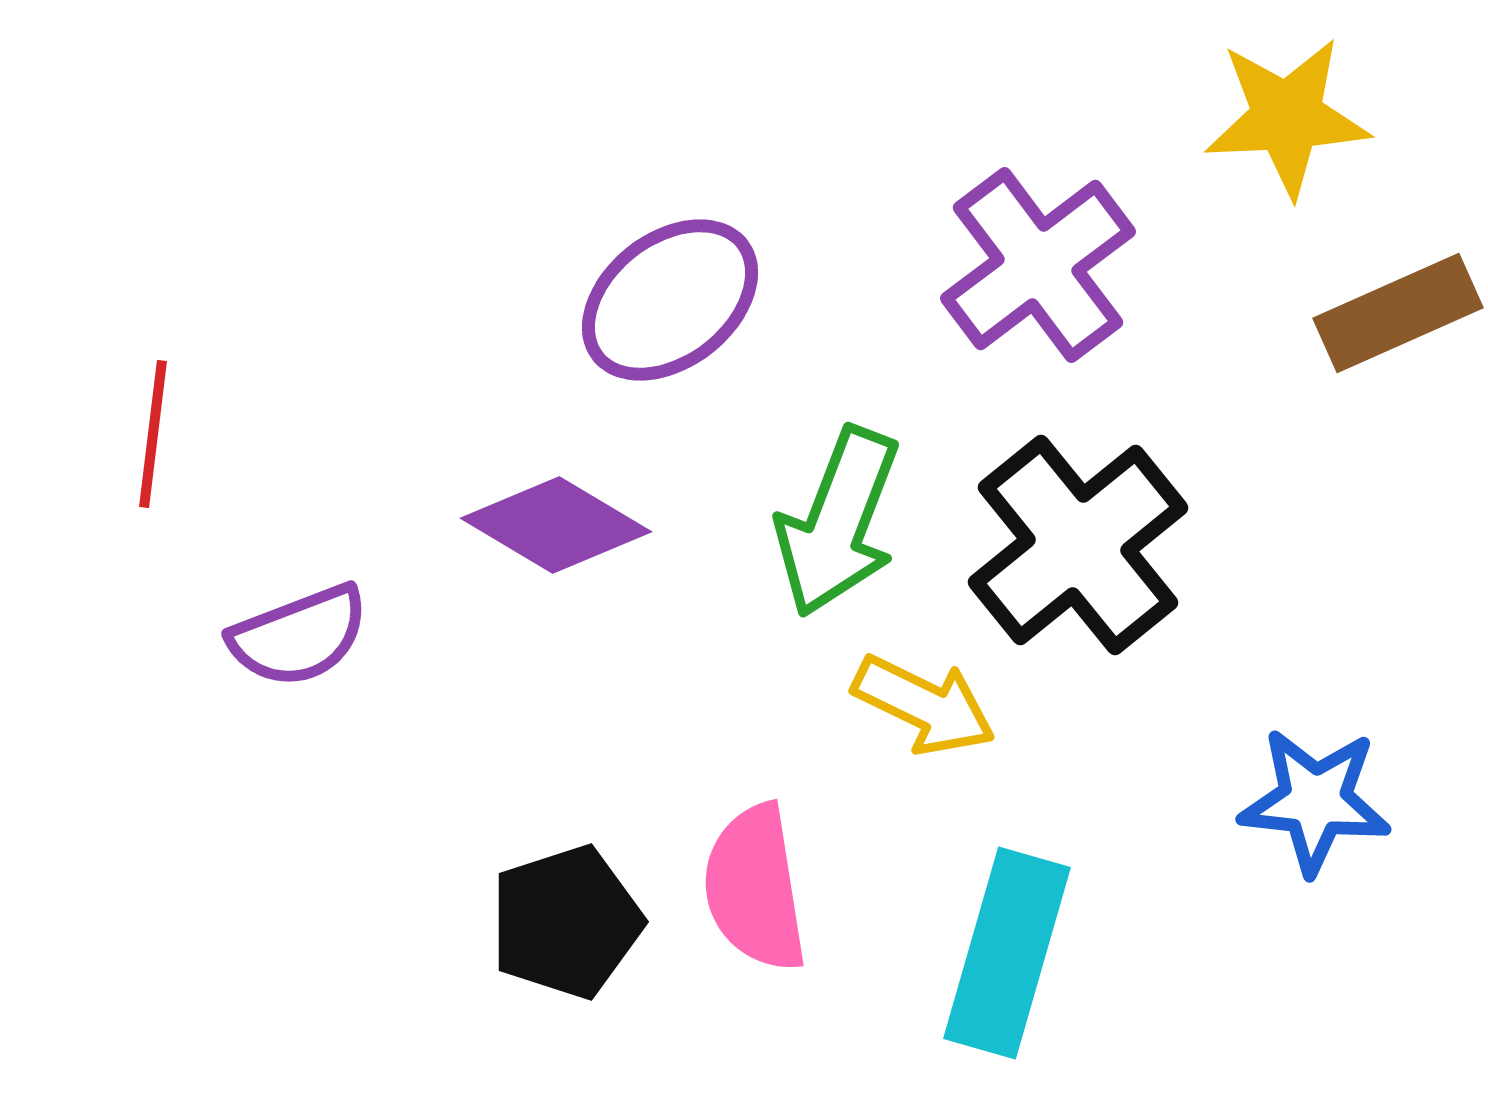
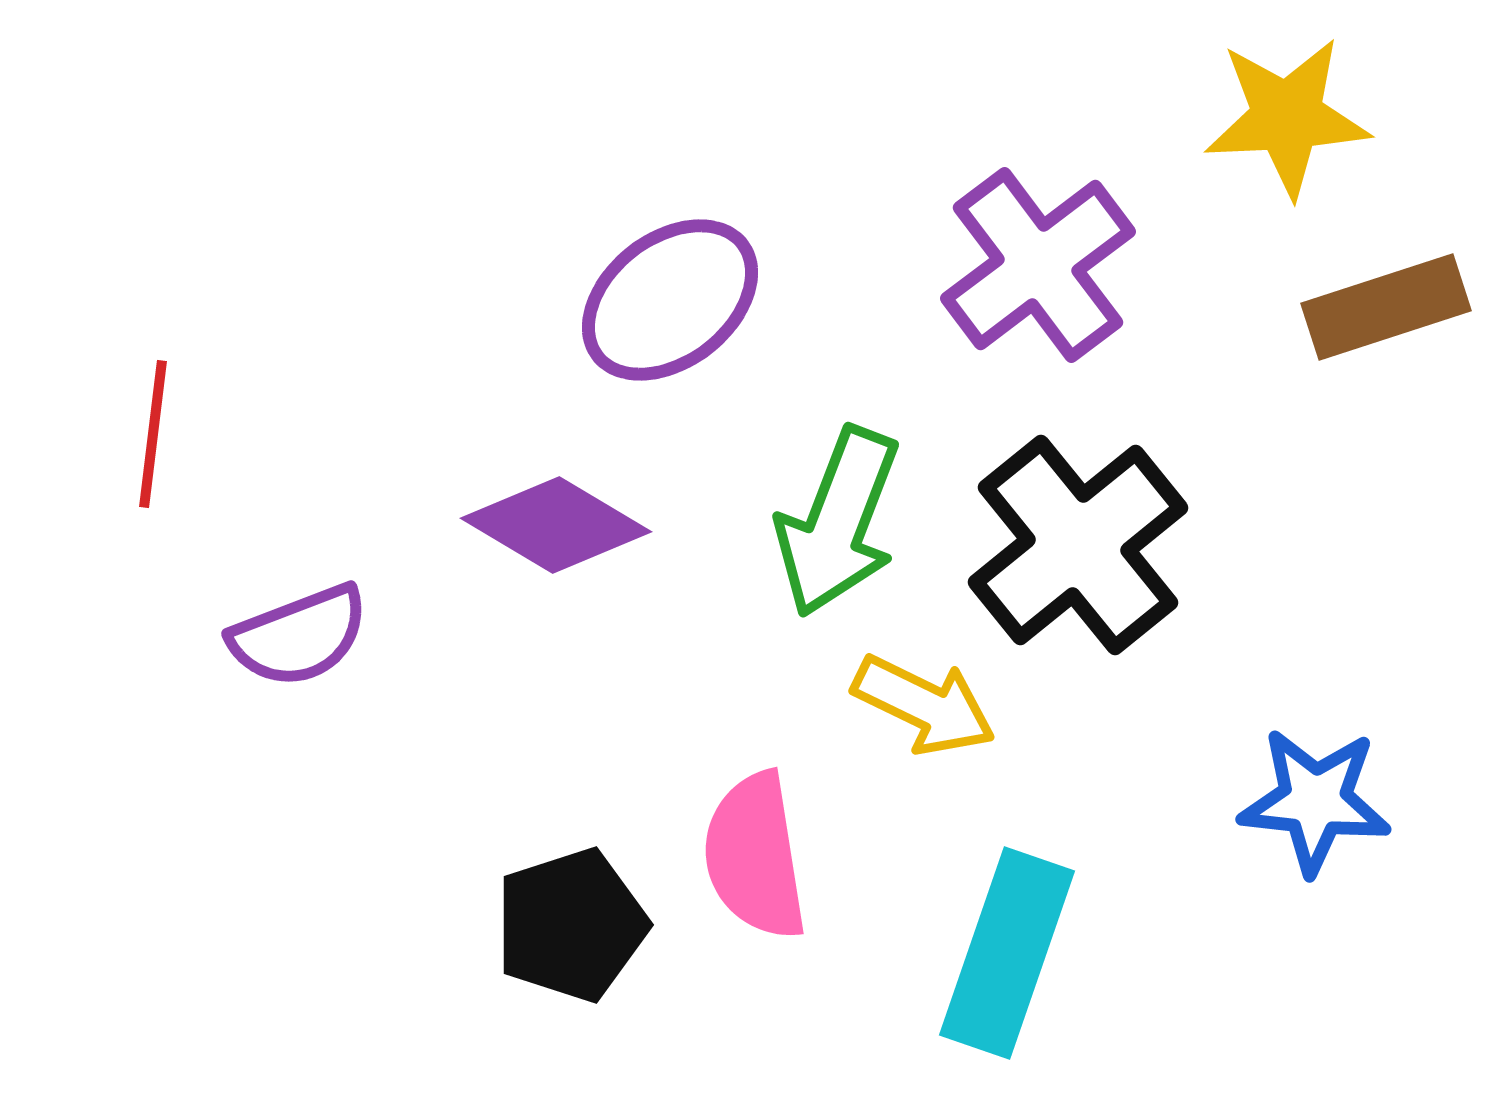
brown rectangle: moved 12 px left, 6 px up; rotated 6 degrees clockwise
pink semicircle: moved 32 px up
black pentagon: moved 5 px right, 3 px down
cyan rectangle: rotated 3 degrees clockwise
